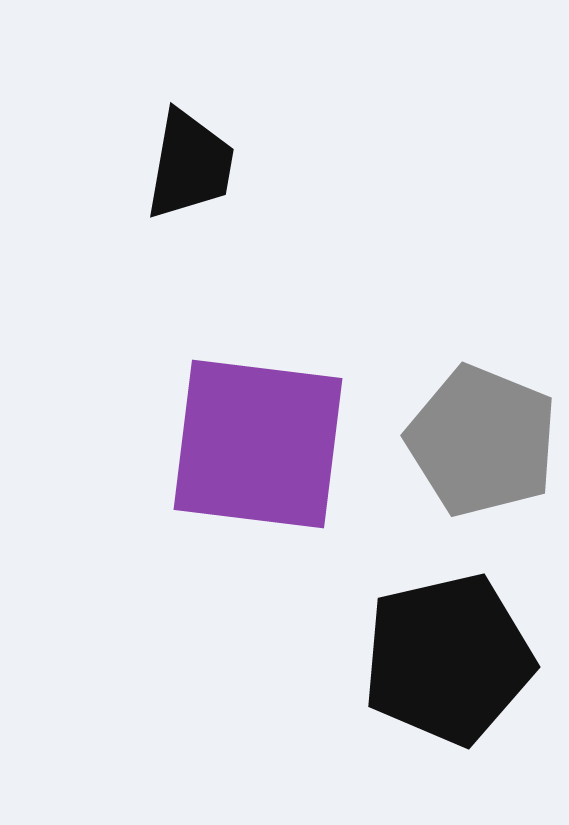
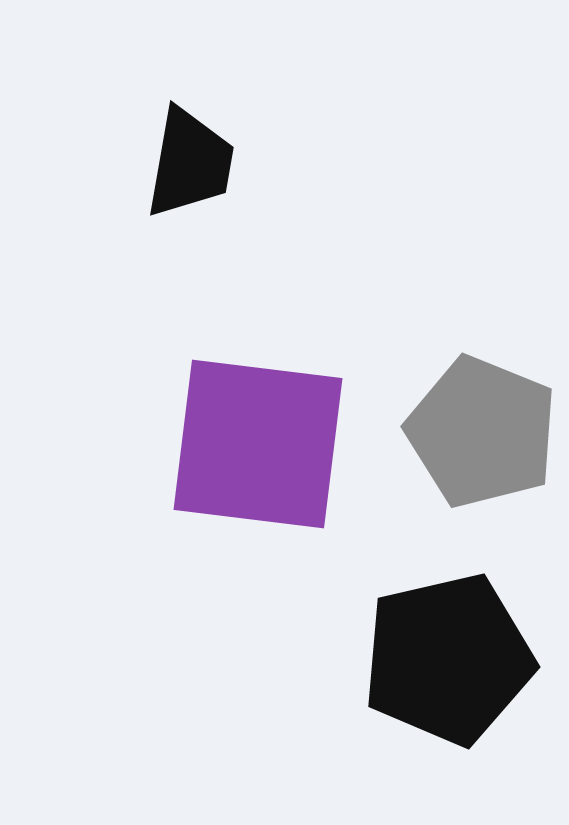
black trapezoid: moved 2 px up
gray pentagon: moved 9 px up
